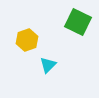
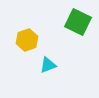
cyan triangle: rotated 24 degrees clockwise
